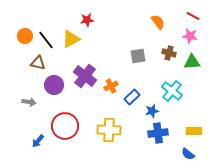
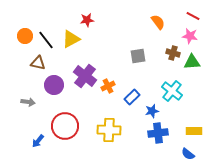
brown cross: moved 4 px right
orange cross: moved 3 px left
gray arrow: moved 1 px left
